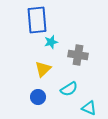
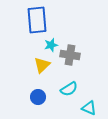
cyan star: moved 3 px down
gray cross: moved 8 px left
yellow triangle: moved 1 px left, 4 px up
